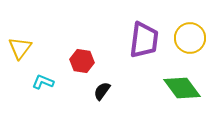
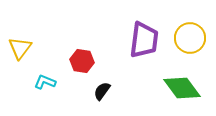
cyan L-shape: moved 2 px right
